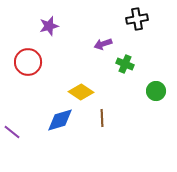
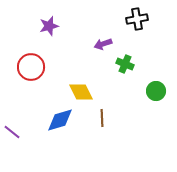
red circle: moved 3 px right, 5 px down
yellow diamond: rotated 30 degrees clockwise
